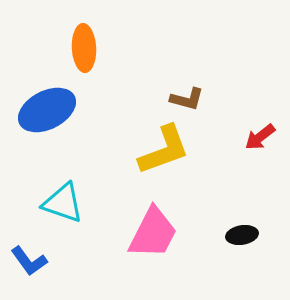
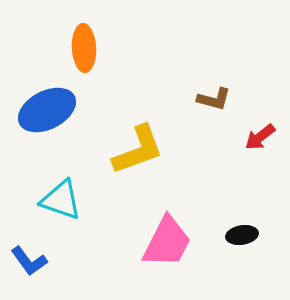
brown L-shape: moved 27 px right
yellow L-shape: moved 26 px left
cyan triangle: moved 2 px left, 3 px up
pink trapezoid: moved 14 px right, 9 px down
